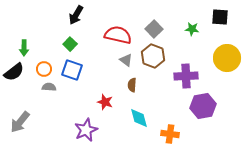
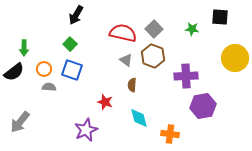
red semicircle: moved 5 px right, 2 px up
yellow circle: moved 8 px right
